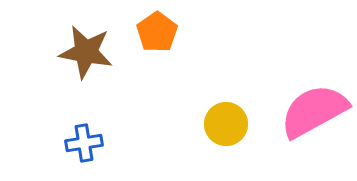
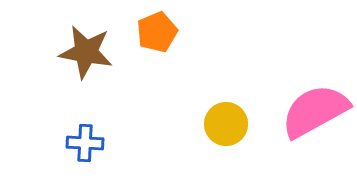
orange pentagon: rotated 12 degrees clockwise
pink semicircle: moved 1 px right
blue cross: moved 1 px right; rotated 12 degrees clockwise
